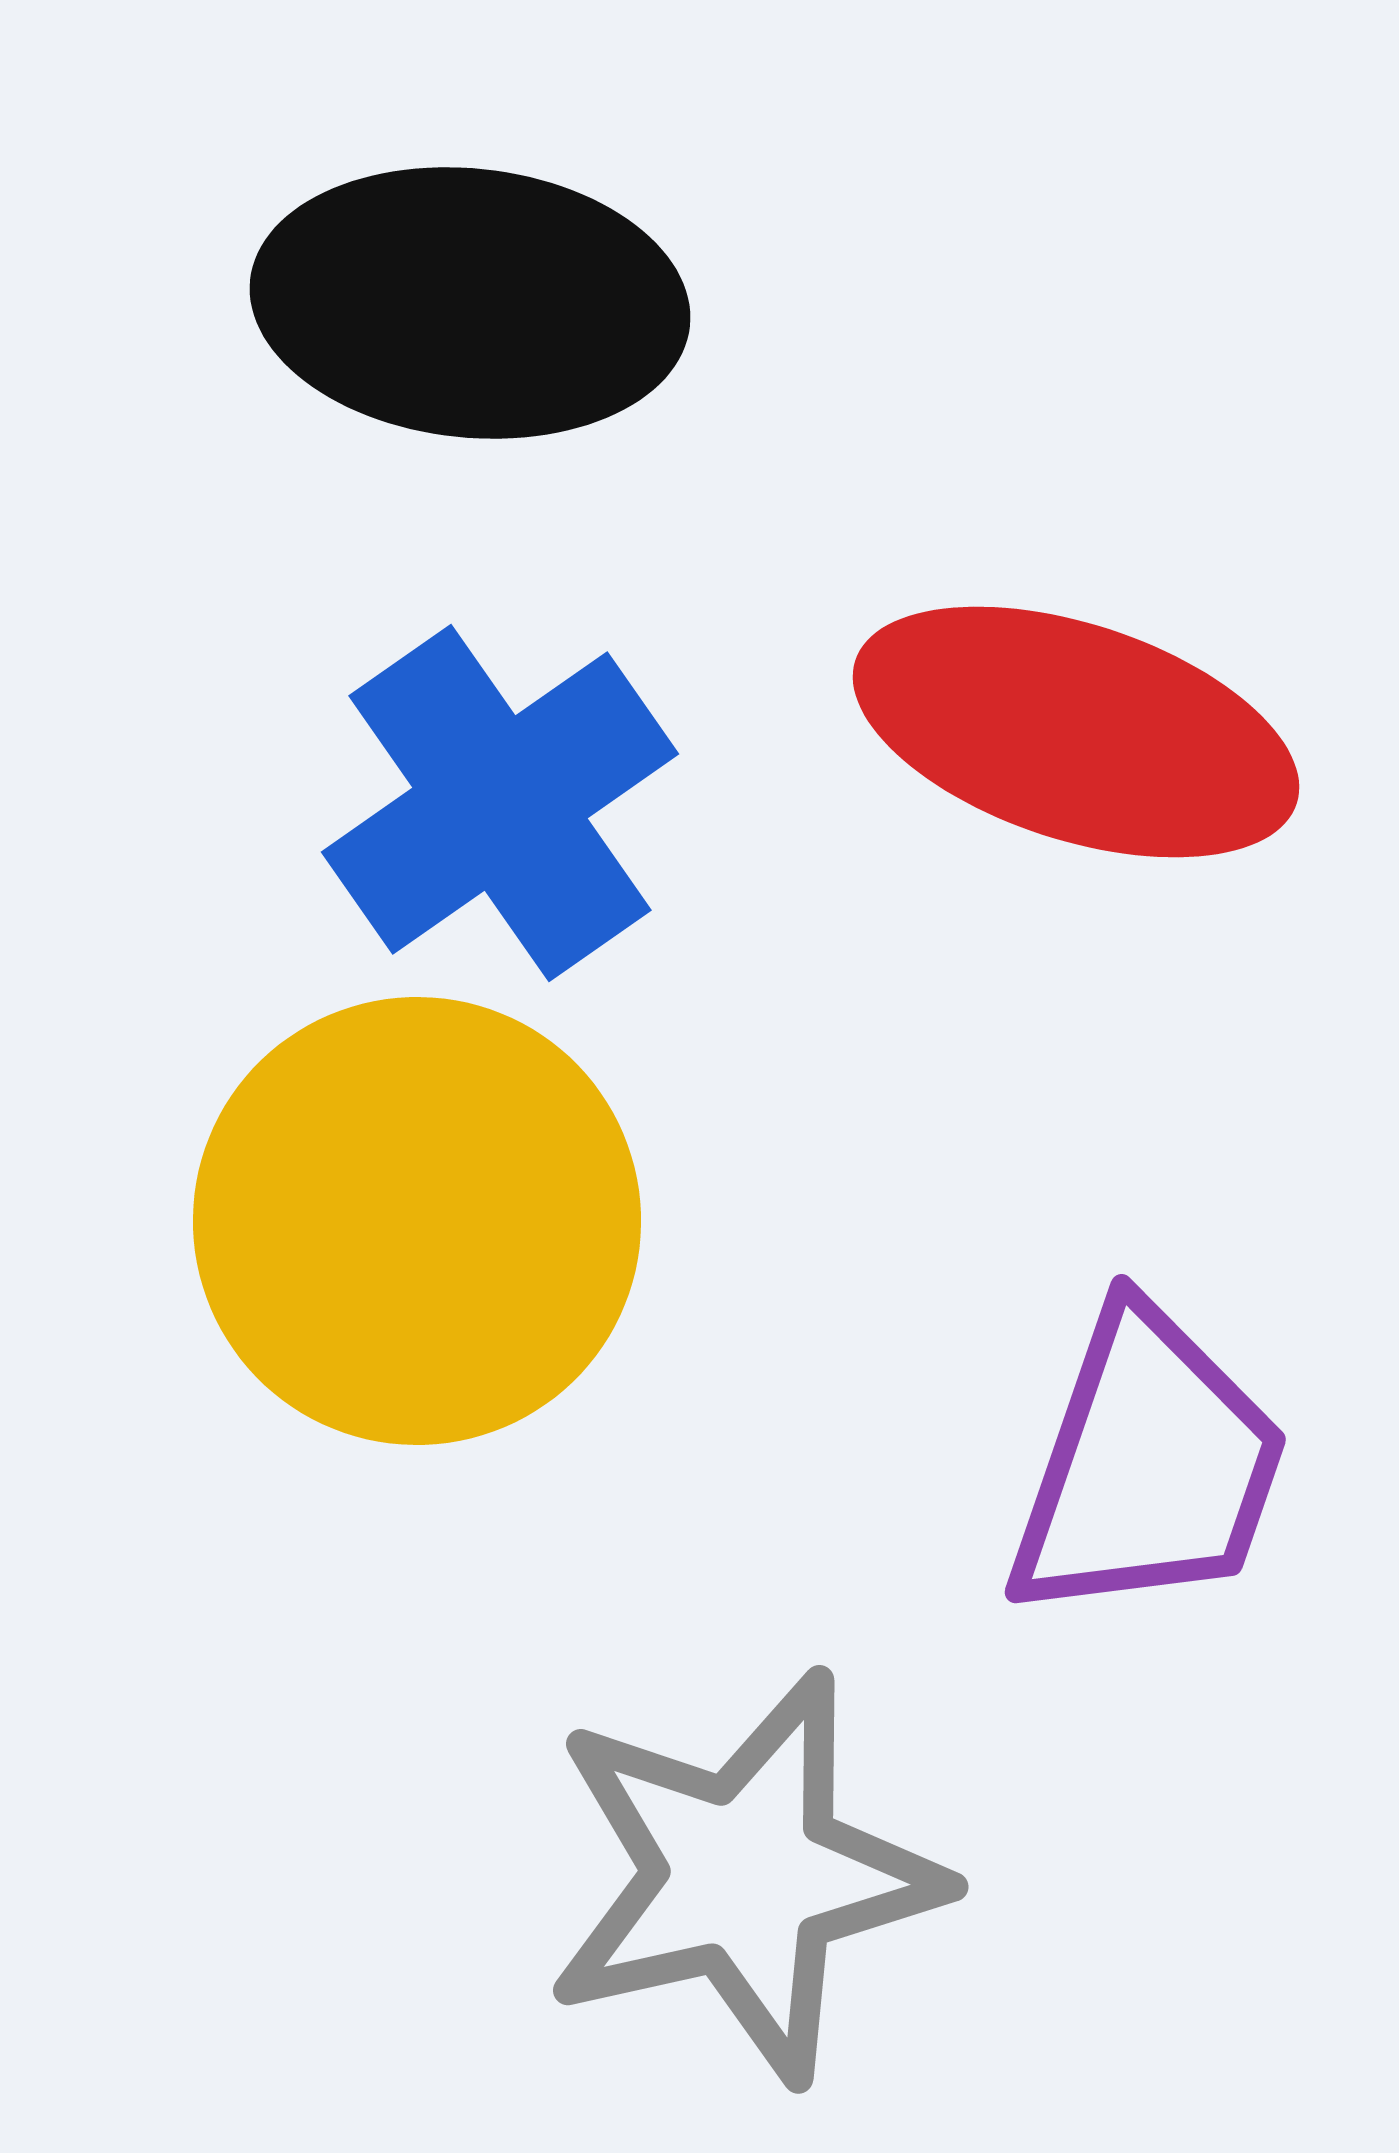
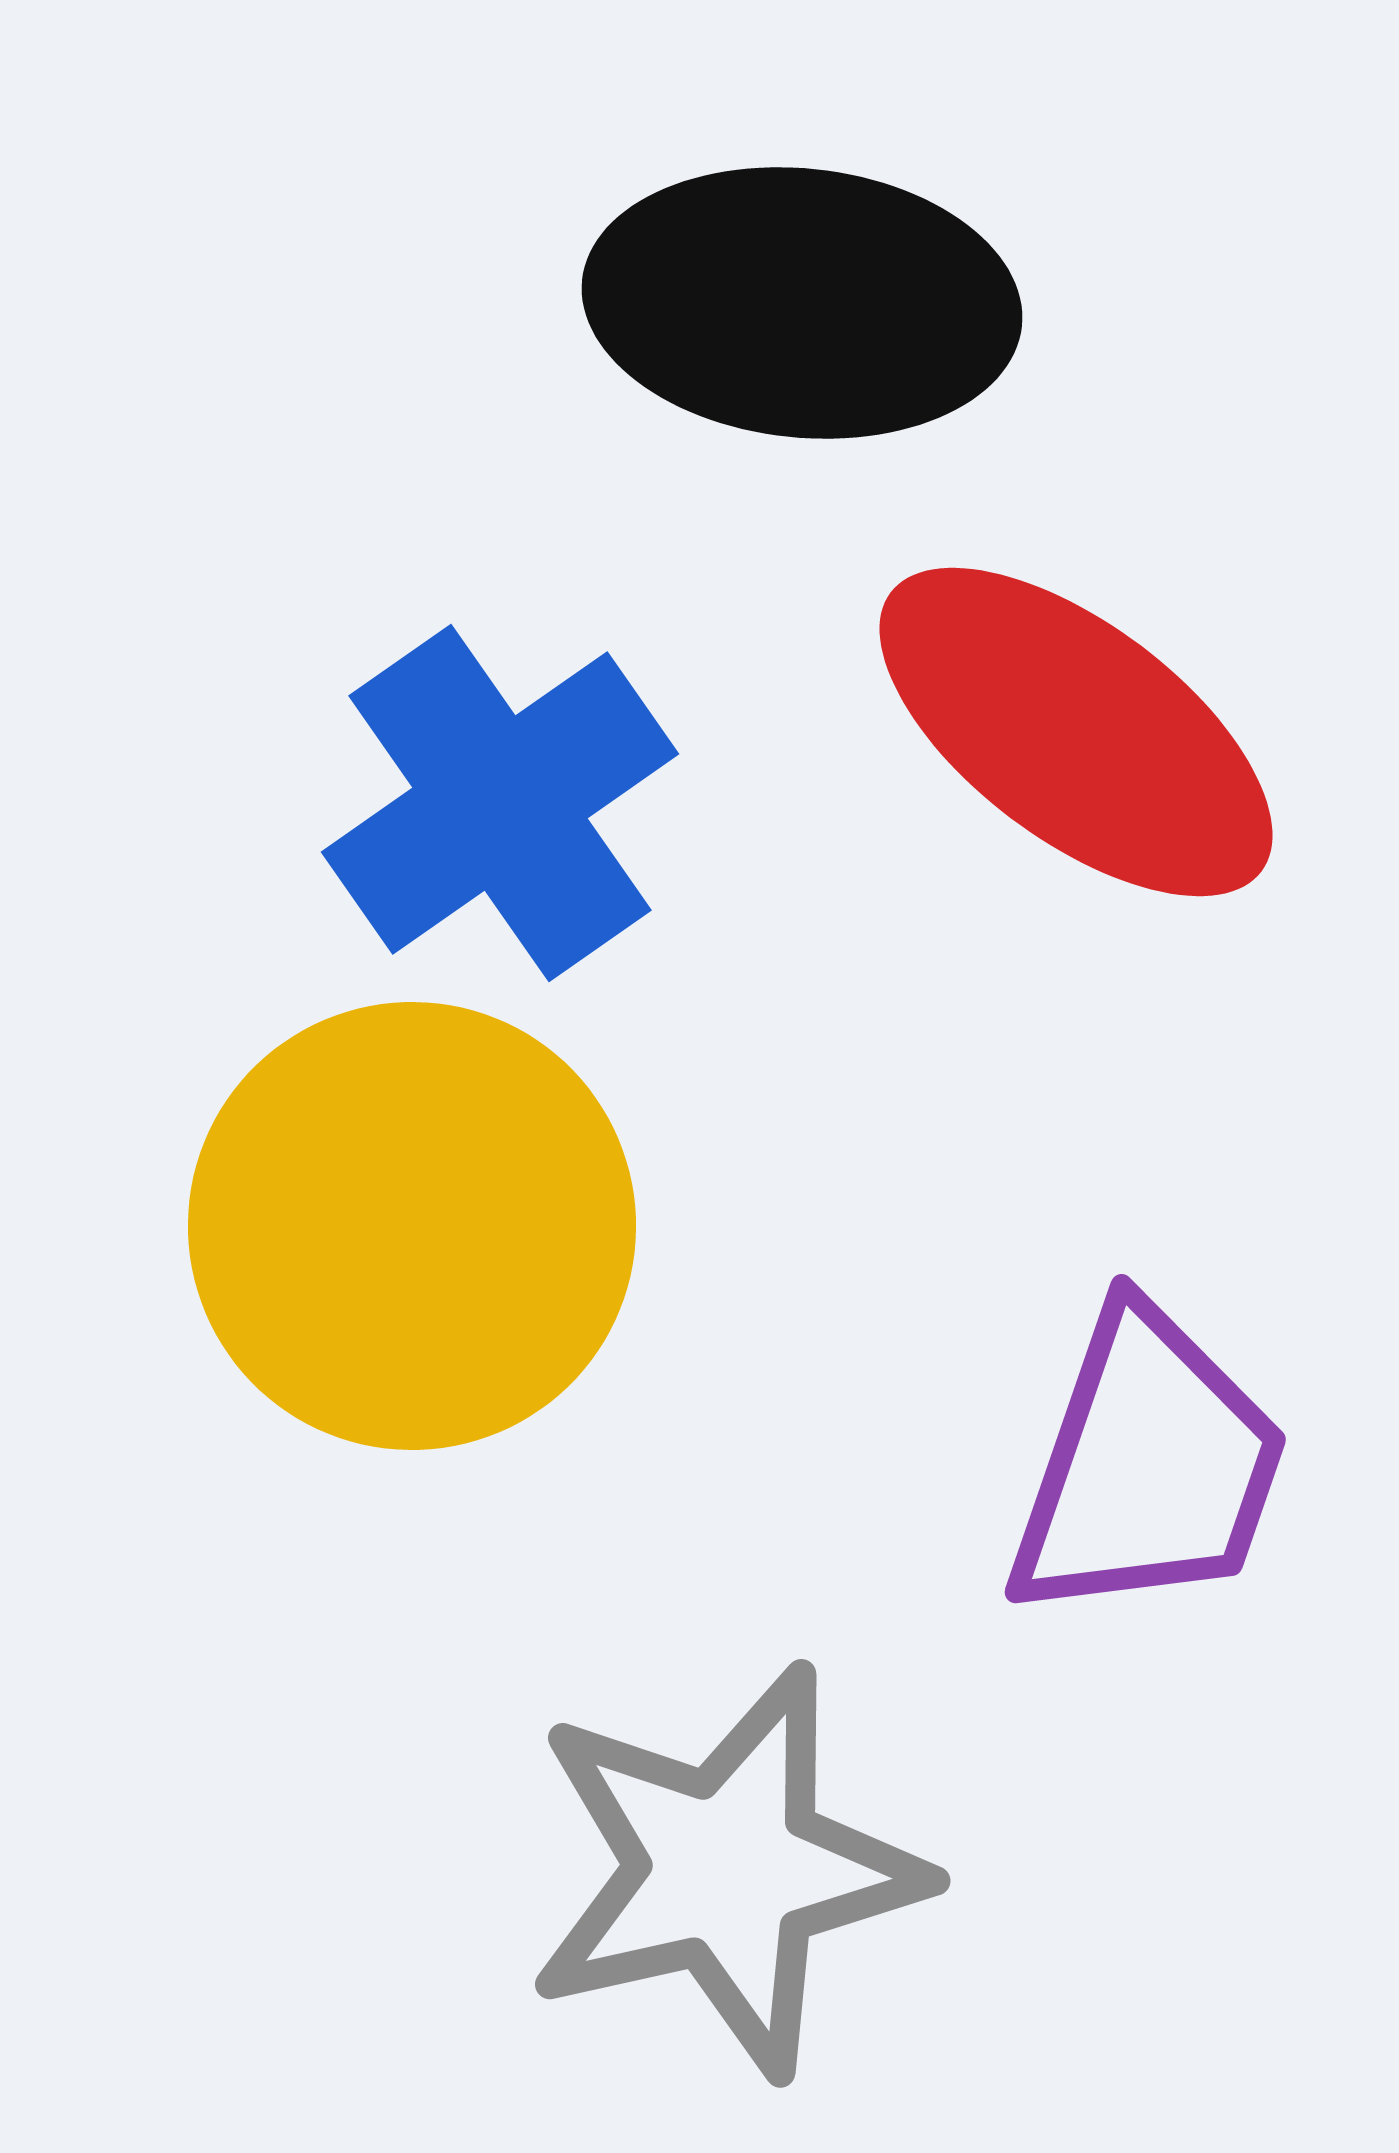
black ellipse: moved 332 px right
red ellipse: rotated 19 degrees clockwise
yellow circle: moved 5 px left, 5 px down
gray star: moved 18 px left, 6 px up
